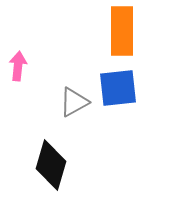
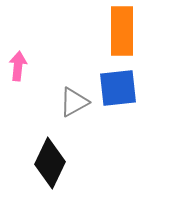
black diamond: moved 1 px left, 2 px up; rotated 9 degrees clockwise
